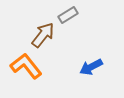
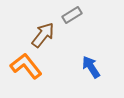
gray rectangle: moved 4 px right
blue arrow: rotated 85 degrees clockwise
